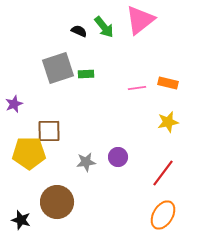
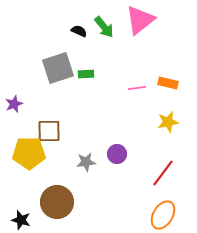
purple circle: moved 1 px left, 3 px up
